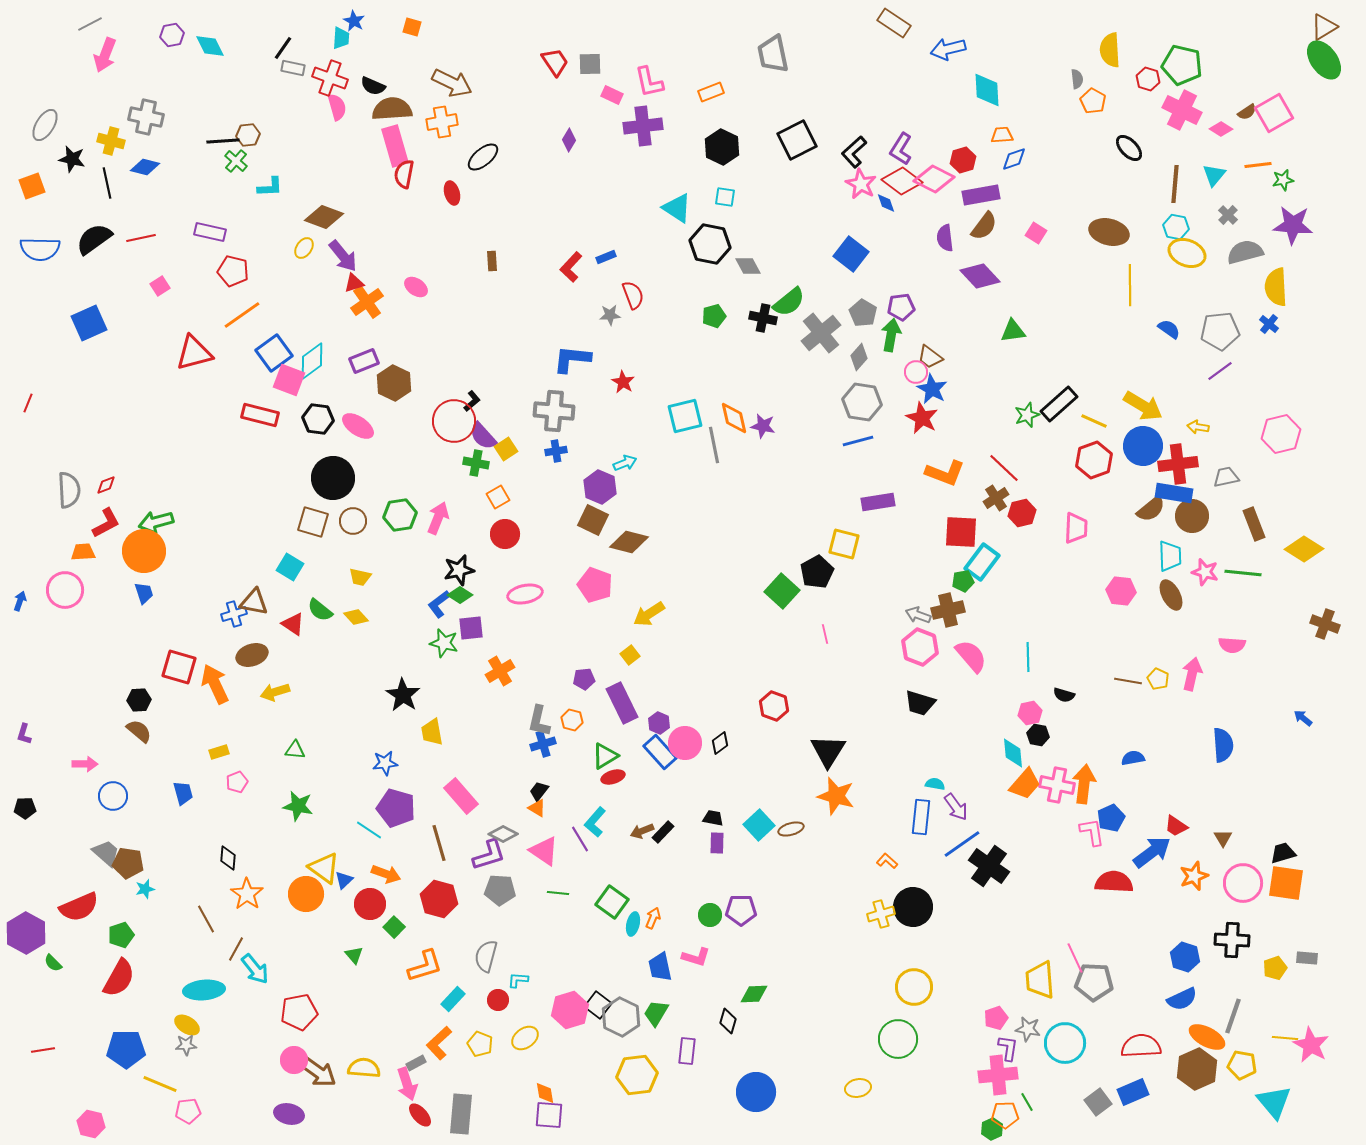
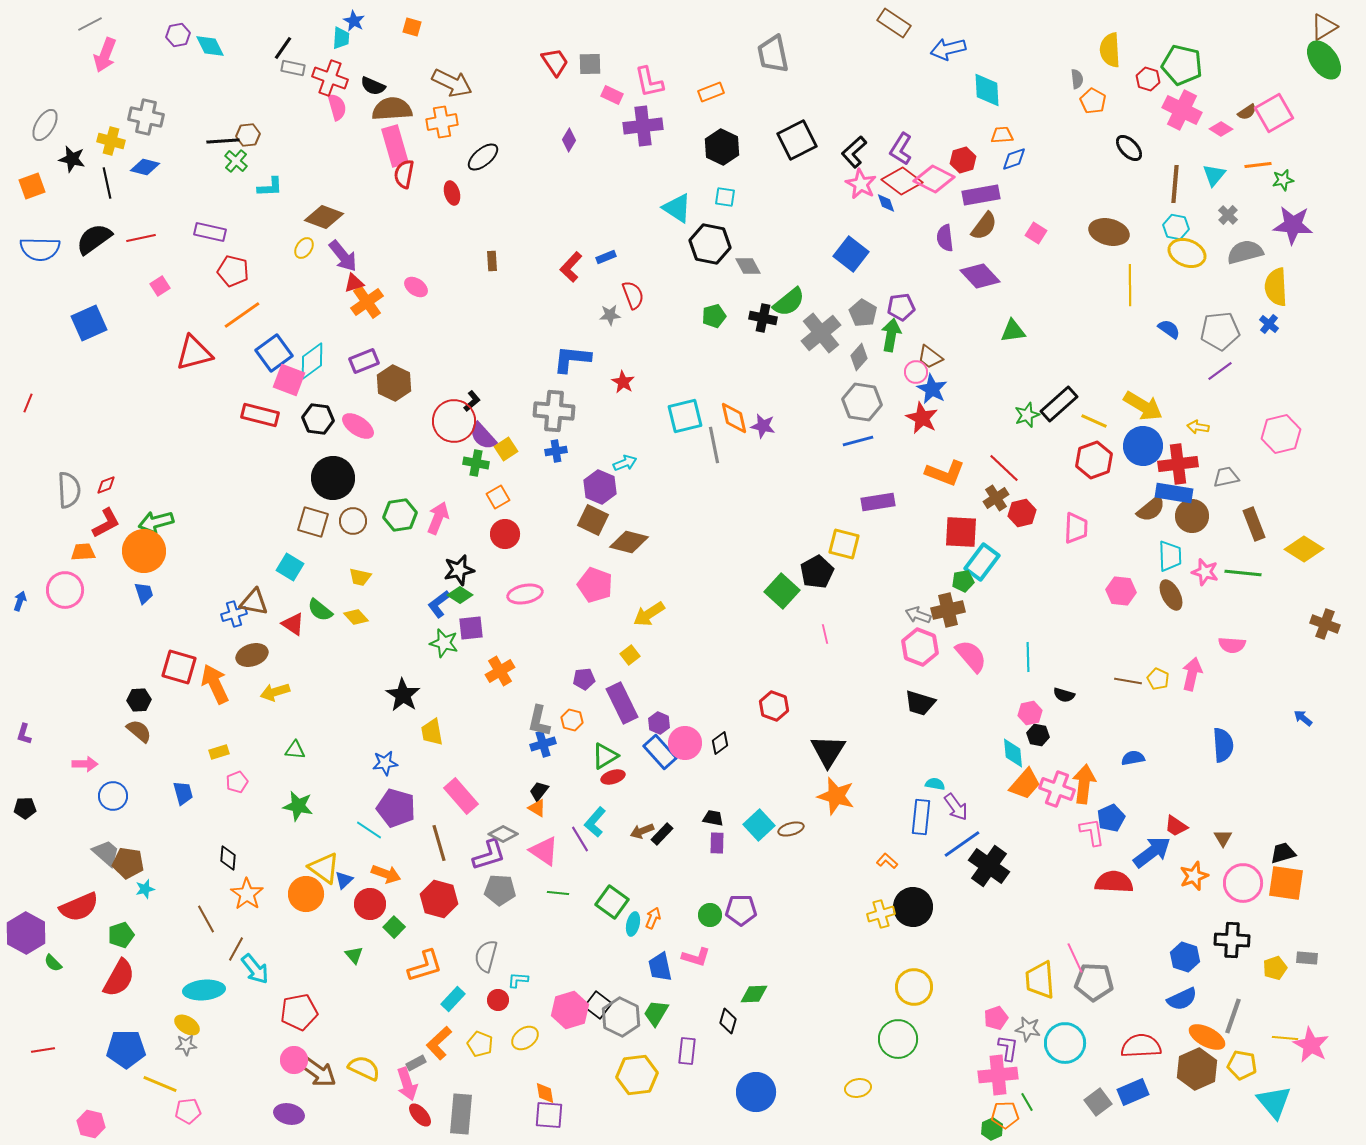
purple hexagon at (172, 35): moved 6 px right
pink cross at (1057, 785): moved 4 px down; rotated 8 degrees clockwise
black rectangle at (663, 832): moved 1 px left, 2 px down
yellow semicircle at (364, 1068): rotated 20 degrees clockwise
